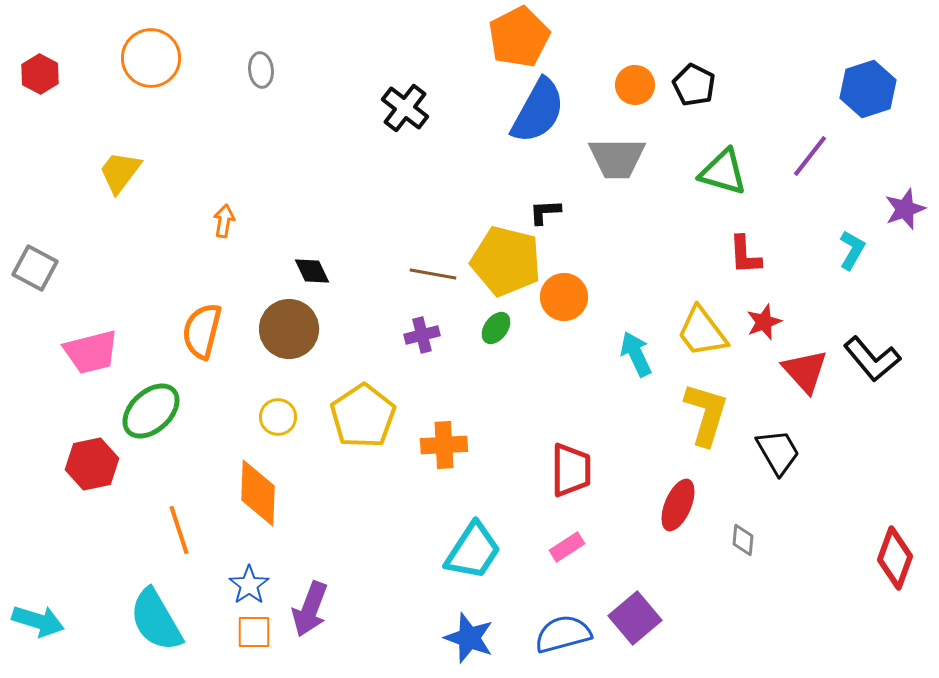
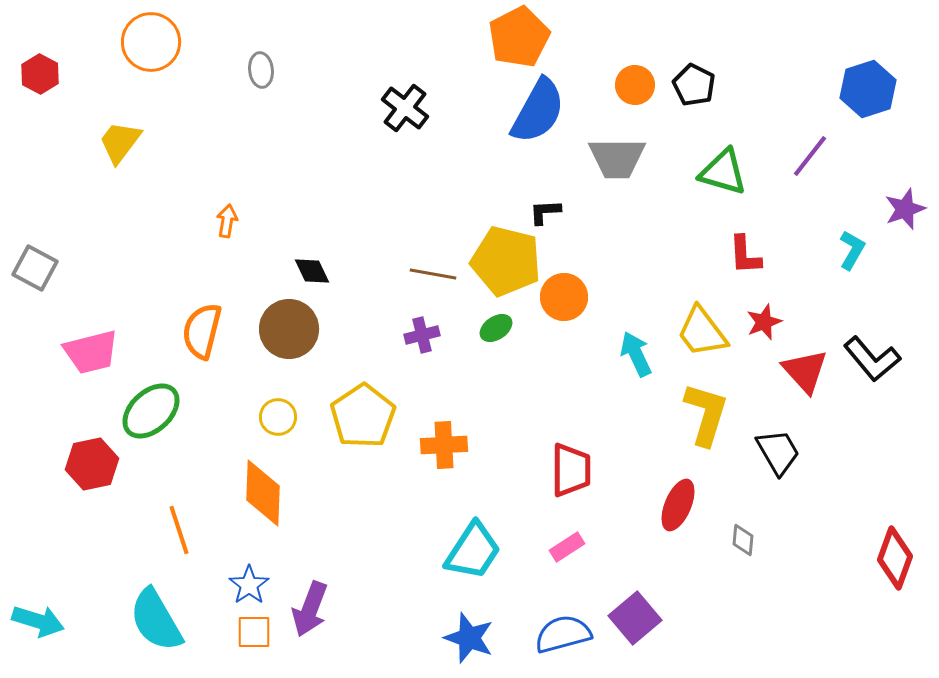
orange circle at (151, 58): moved 16 px up
yellow trapezoid at (120, 172): moved 30 px up
orange arrow at (224, 221): moved 3 px right
green ellipse at (496, 328): rotated 20 degrees clockwise
orange diamond at (258, 493): moved 5 px right
